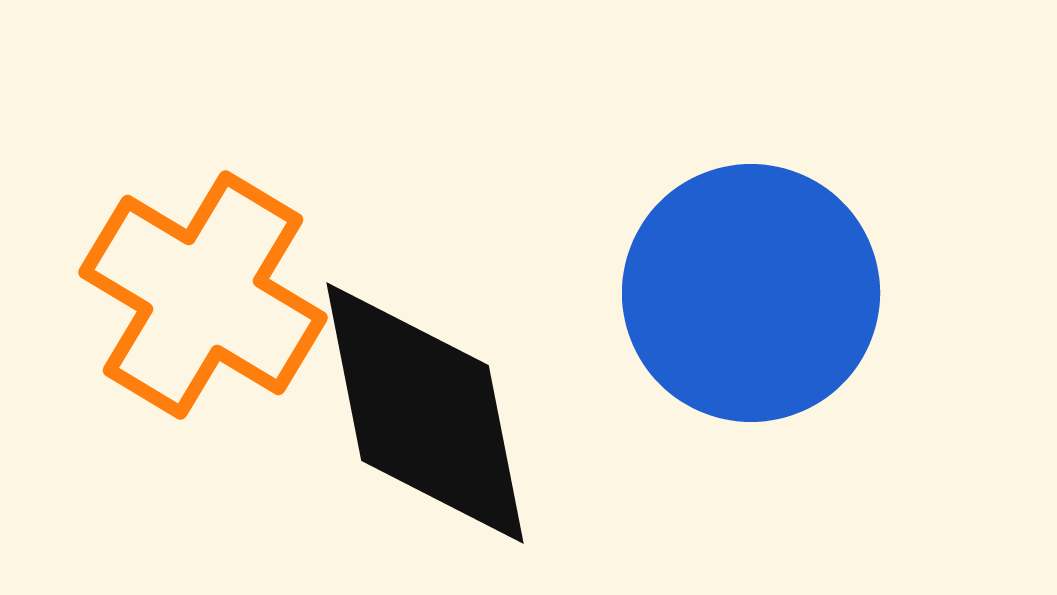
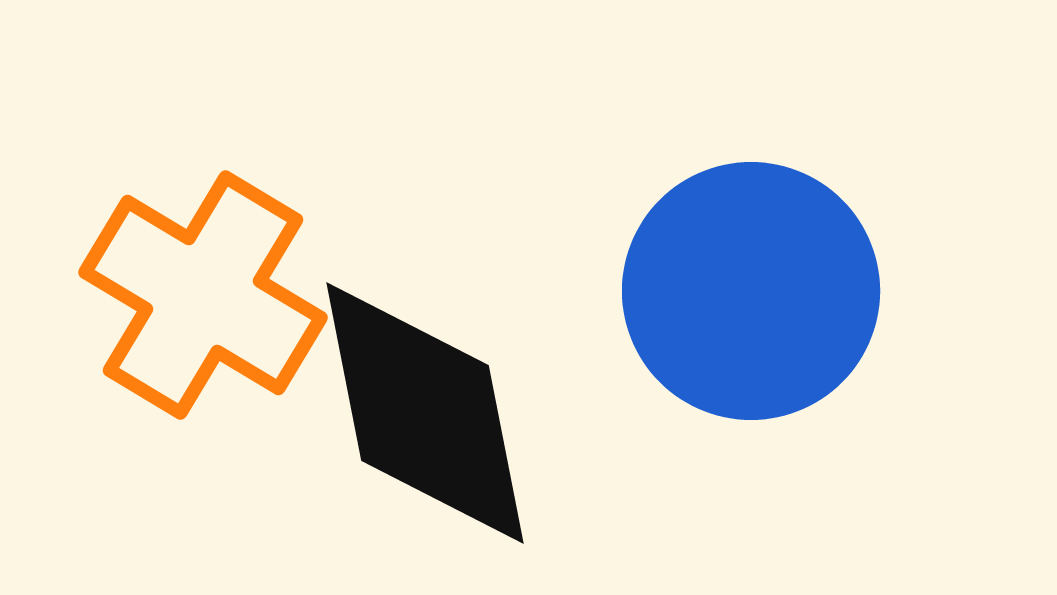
blue circle: moved 2 px up
